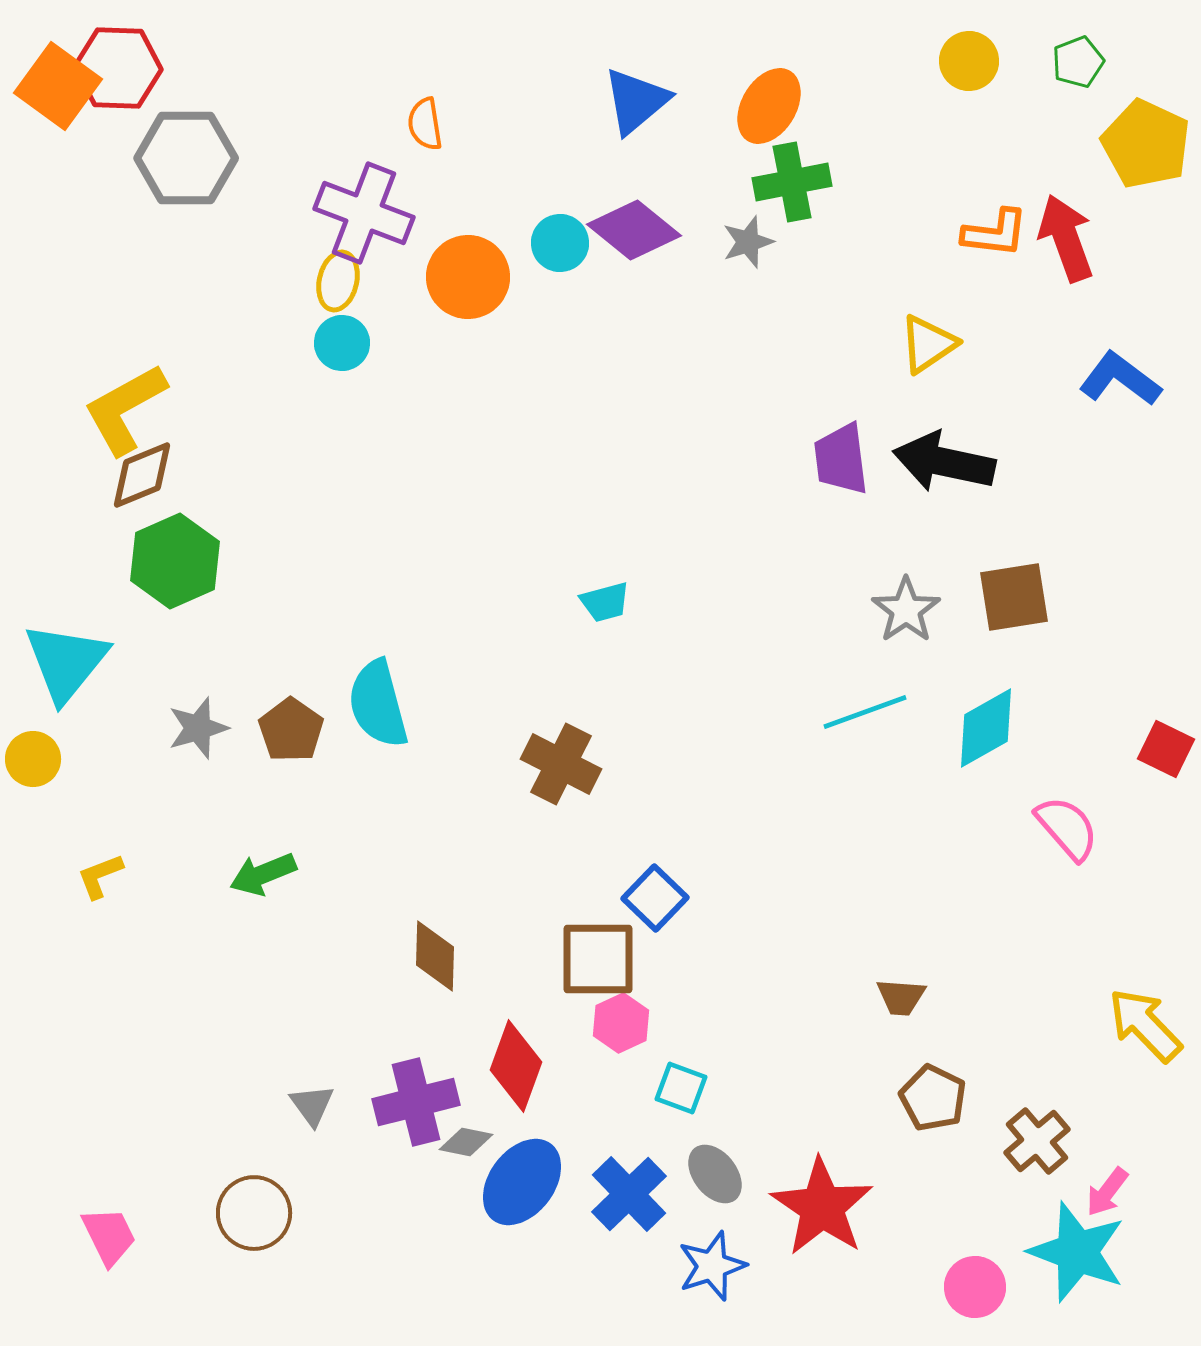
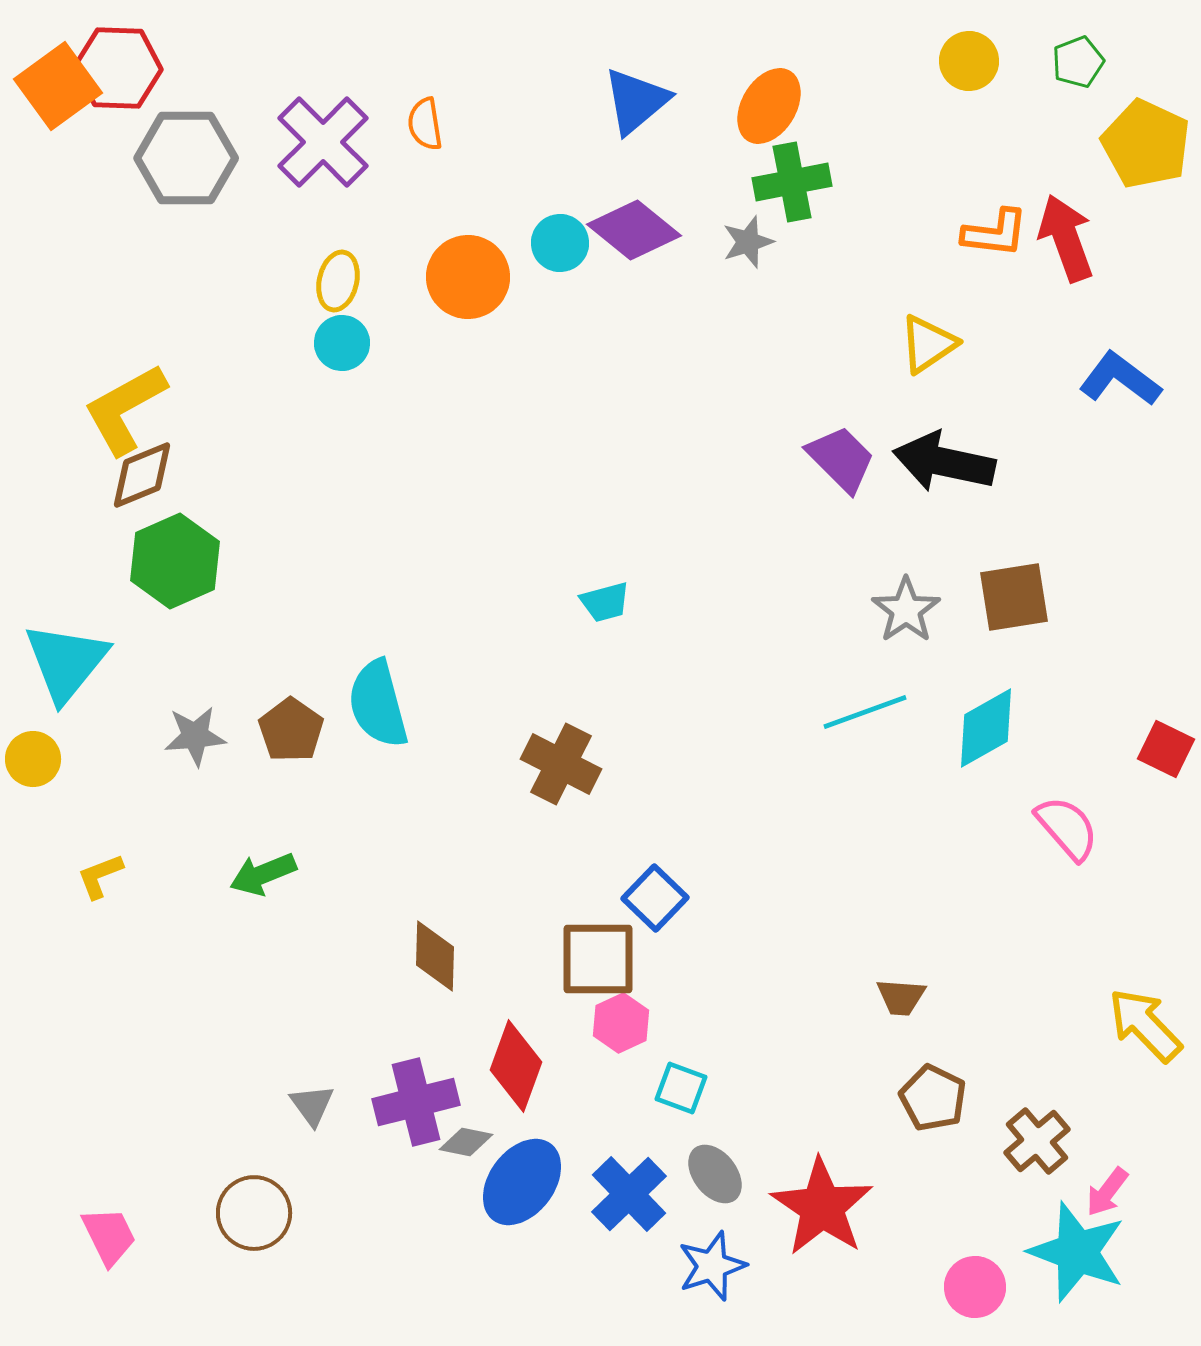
orange square at (58, 86): rotated 18 degrees clockwise
purple cross at (364, 213): moved 41 px left, 71 px up; rotated 24 degrees clockwise
purple trapezoid at (841, 459): rotated 142 degrees clockwise
gray star at (198, 728): moved 3 px left, 8 px down; rotated 12 degrees clockwise
